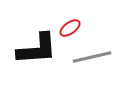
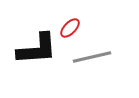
red ellipse: rotated 10 degrees counterclockwise
